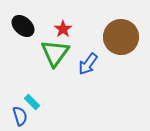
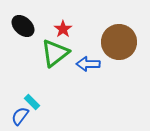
brown circle: moved 2 px left, 5 px down
green triangle: rotated 16 degrees clockwise
blue arrow: rotated 55 degrees clockwise
blue semicircle: rotated 126 degrees counterclockwise
